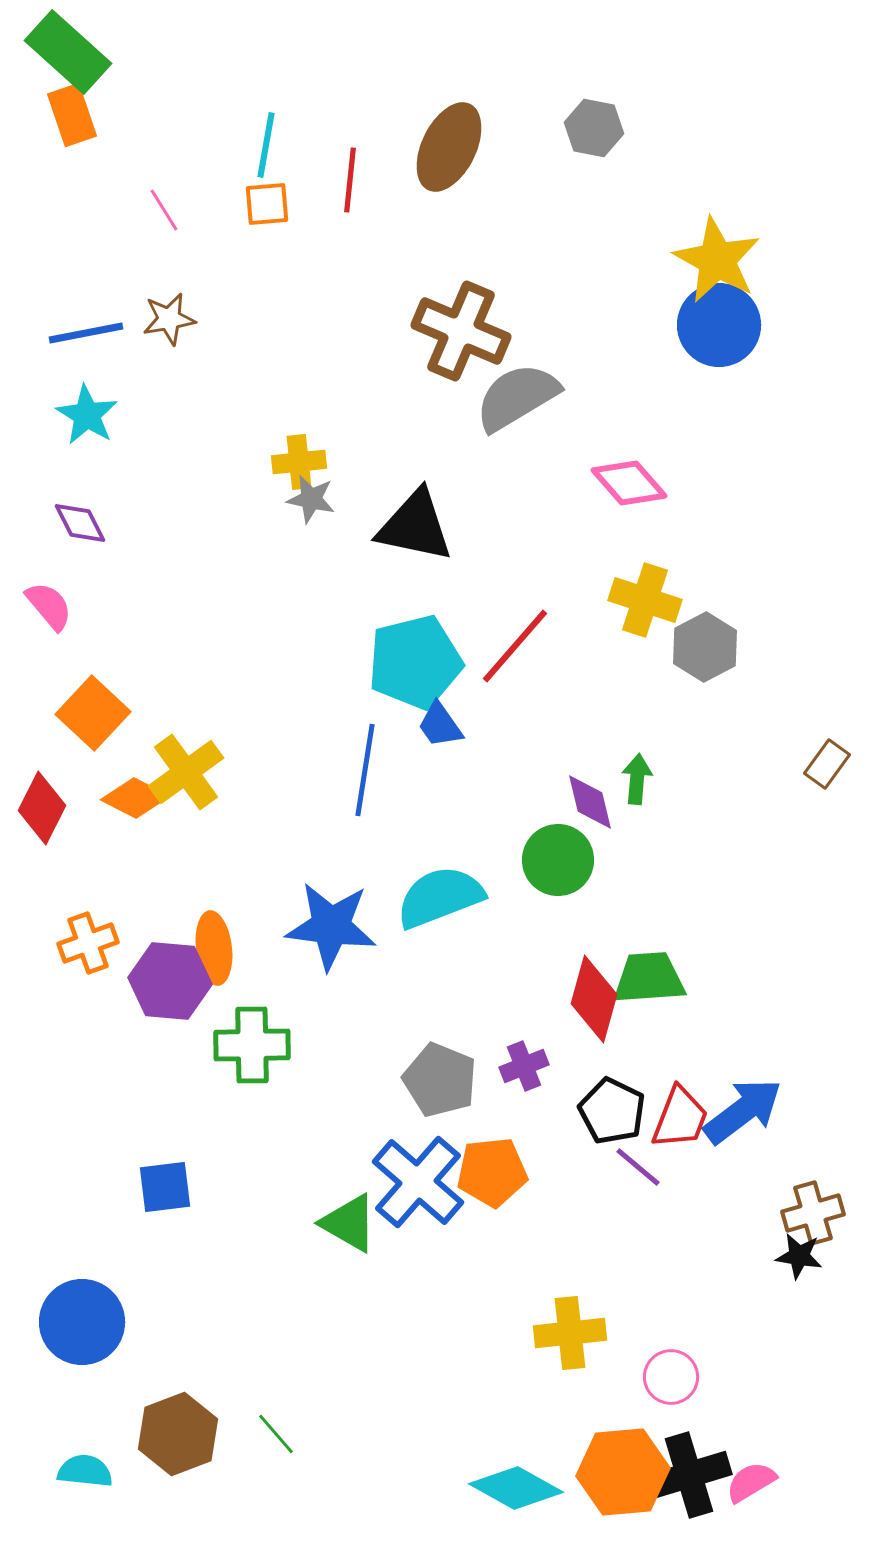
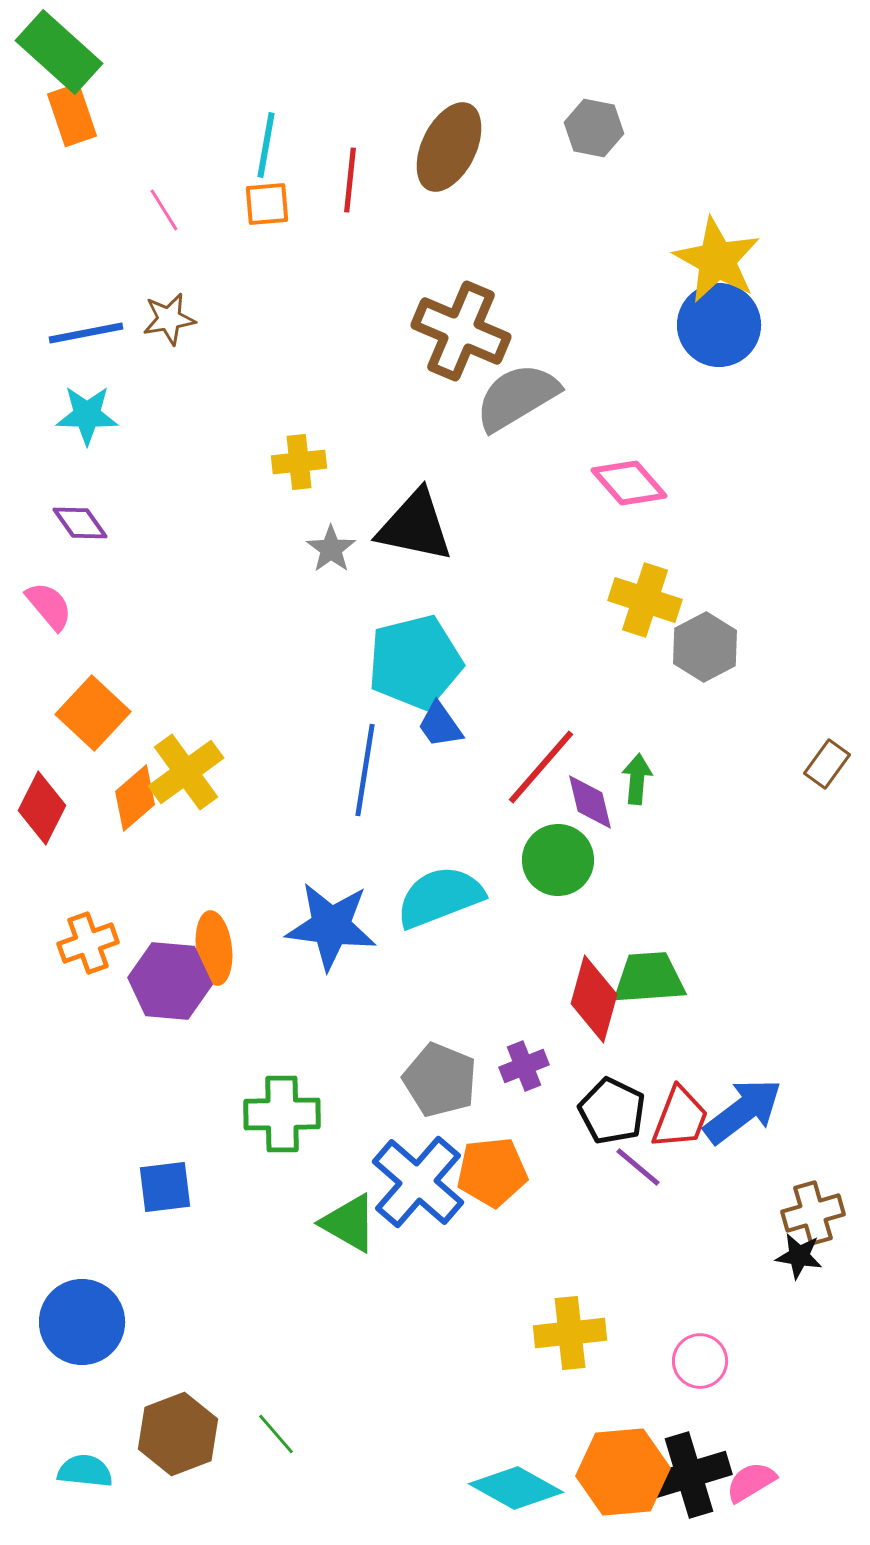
green rectangle at (68, 52): moved 9 px left
cyan star at (87, 415): rotated 30 degrees counterclockwise
gray star at (311, 499): moved 20 px right, 50 px down; rotated 24 degrees clockwise
purple diamond at (80, 523): rotated 8 degrees counterclockwise
red line at (515, 646): moved 26 px right, 121 px down
orange diamond at (135, 798): rotated 68 degrees counterclockwise
green cross at (252, 1045): moved 30 px right, 69 px down
pink circle at (671, 1377): moved 29 px right, 16 px up
